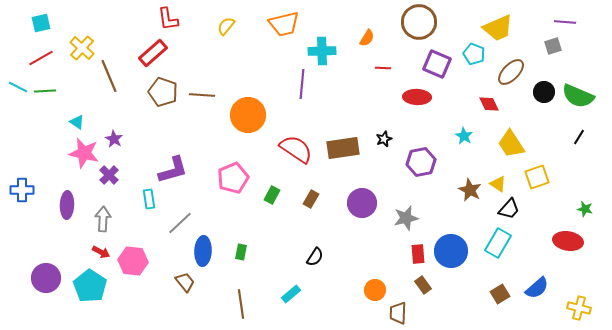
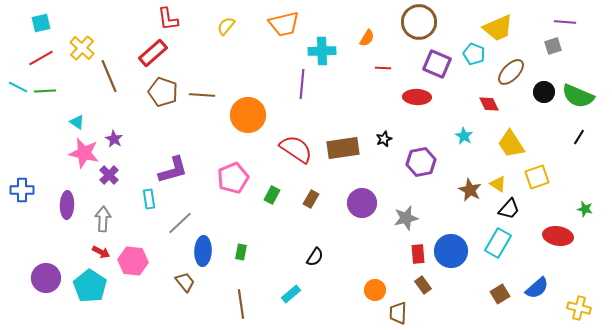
red ellipse at (568, 241): moved 10 px left, 5 px up
